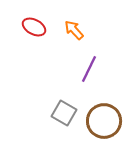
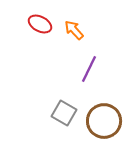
red ellipse: moved 6 px right, 3 px up
